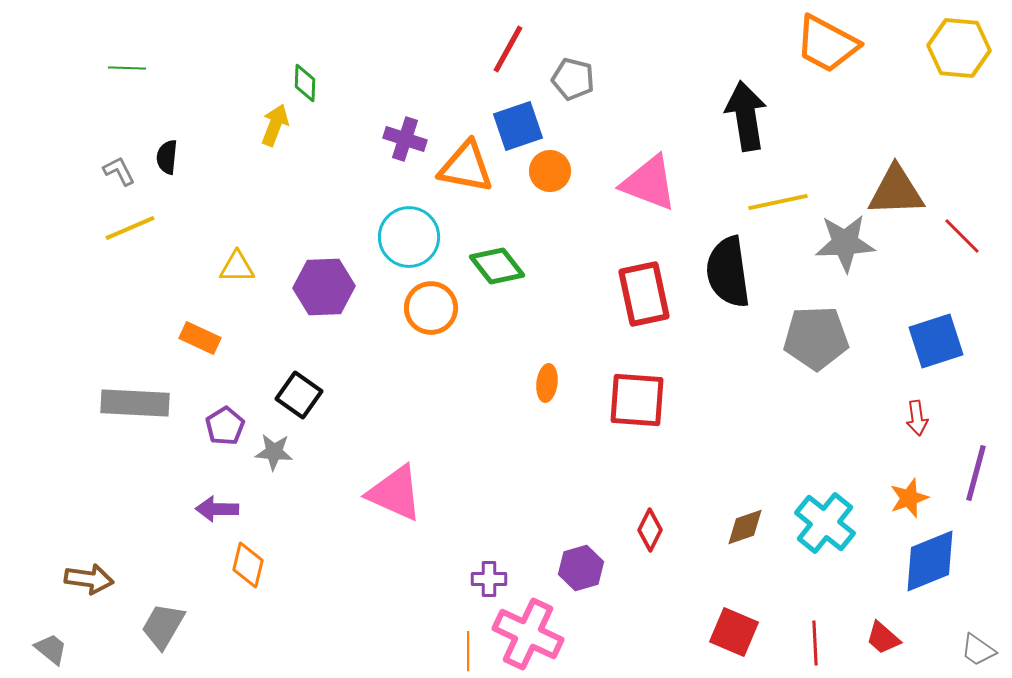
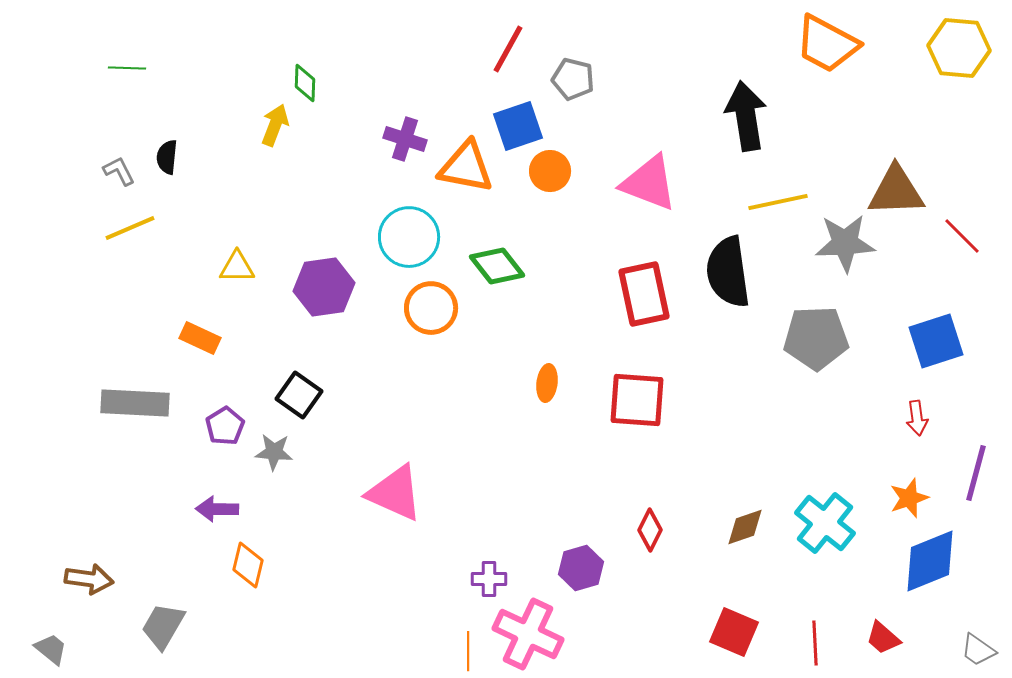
purple hexagon at (324, 287): rotated 6 degrees counterclockwise
